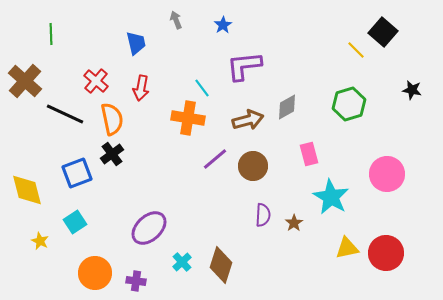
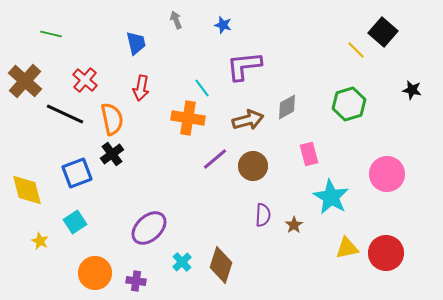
blue star: rotated 24 degrees counterclockwise
green line: rotated 75 degrees counterclockwise
red cross: moved 11 px left, 1 px up
brown star: moved 2 px down
